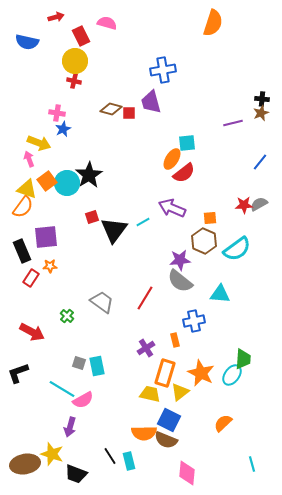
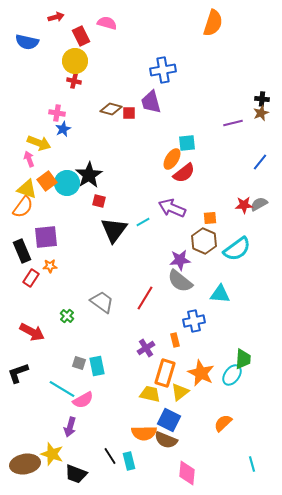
red square at (92, 217): moved 7 px right, 16 px up; rotated 32 degrees clockwise
